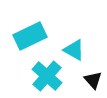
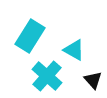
cyan rectangle: rotated 32 degrees counterclockwise
